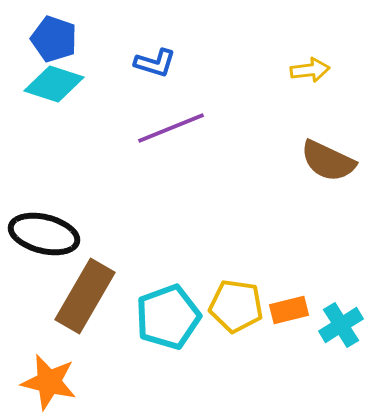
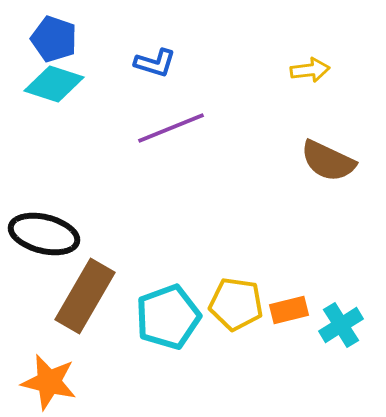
yellow pentagon: moved 2 px up
